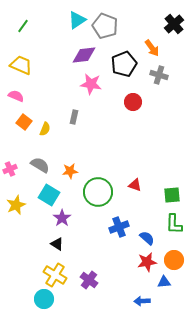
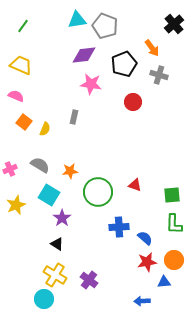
cyan triangle: rotated 24 degrees clockwise
blue cross: rotated 18 degrees clockwise
blue semicircle: moved 2 px left
